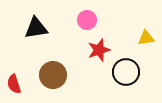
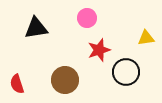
pink circle: moved 2 px up
brown circle: moved 12 px right, 5 px down
red semicircle: moved 3 px right
